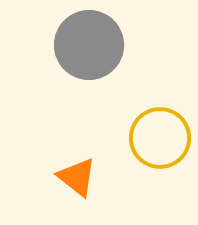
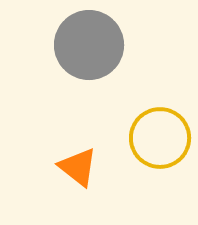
orange triangle: moved 1 px right, 10 px up
